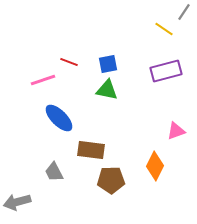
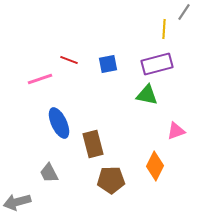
yellow line: rotated 60 degrees clockwise
red line: moved 2 px up
purple rectangle: moved 9 px left, 7 px up
pink line: moved 3 px left, 1 px up
green triangle: moved 40 px right, 5 px down
blue ellipse: moved 5 px down; rotated 20 degrees clockwise
brown rectangle: moved 2 px right, 6 px up; rotated 68 degrees clockwise
gray trapezoid: moved 5 px left, 1 px down
